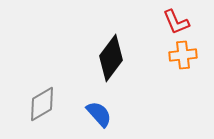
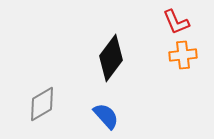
blue semicircle: moved 7 px right, 2 px down
